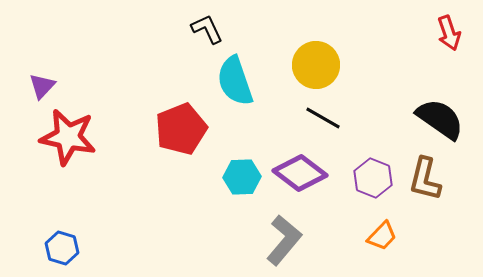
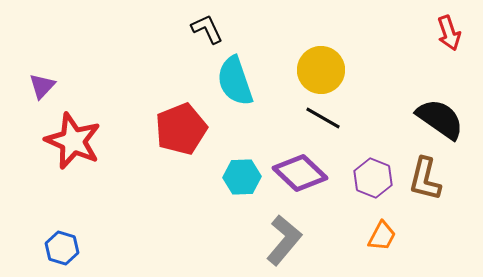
yellow circle: moved 5 px right, 5 px down
red star: moved 5 px right, 4 px down; rotated 12 degrees clockwise
purple diamond: rotated 6 degrees clockwise
orange trapezoid: rotated 16 degrees counterclockwise
